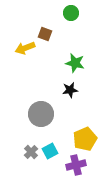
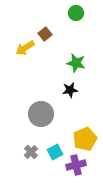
green circle: moved 5 px right
brown square: rotated 32 degrees clockwise
yellow arrow: rotated 12 degrees counterclockwise
green star: moved 1 px right
cyan square: moved 5 px right, 1 px down
